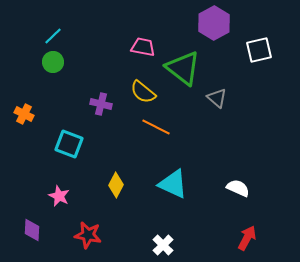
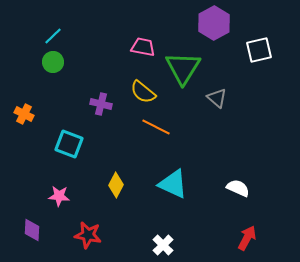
green triangle: rotated 24 degrees clockwise
pink star: rotated 20 degrees counterclockwise
